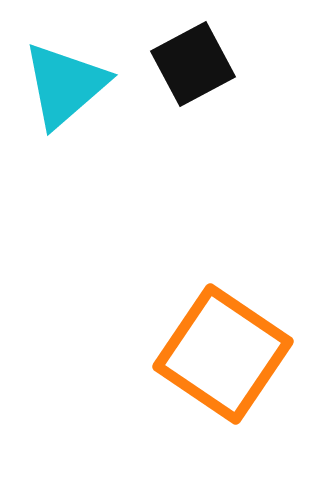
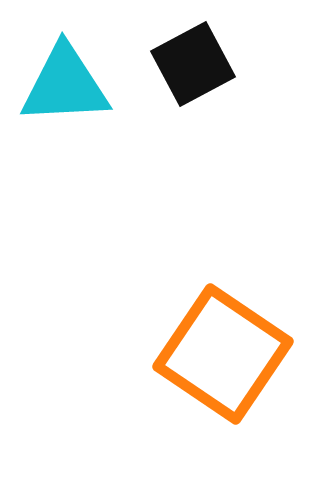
cyan triangle: rotated 38 degrees clockwise
